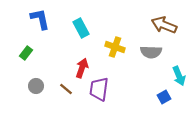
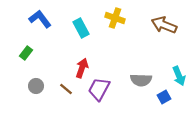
blue L-shape: rotated 25 degrees counterclockwise
yellow cross: moved 29 px up
gray semicircle: moved 10 px left, 28 px down
purple trapezoid: rotated 20 degrees clockwise
